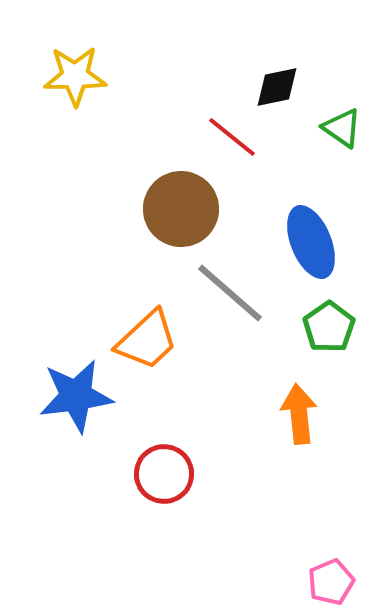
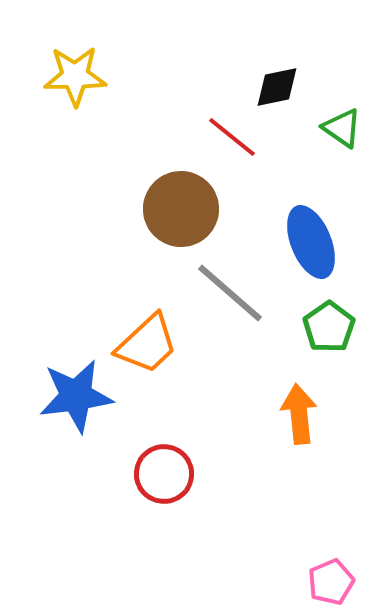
orange trapezoid: moved 4 px down
